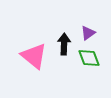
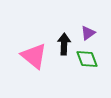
green diamond: moved 2 px left, 1 px down
